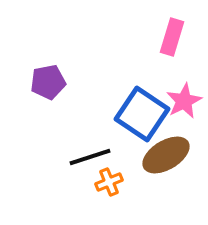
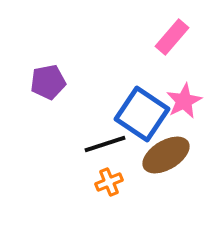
pink rectangle: rotated 24 degrees clockwise
black line: moved 15 px right, 13 px up
